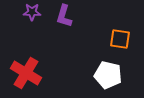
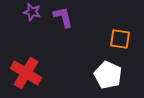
purple star: rotated 12 degrees clockwise
purple L-shape: moved 1 px left, 1 px down; rotated 150 degrees clockwise
white pentagon: rotated 12 degrees clockwise
